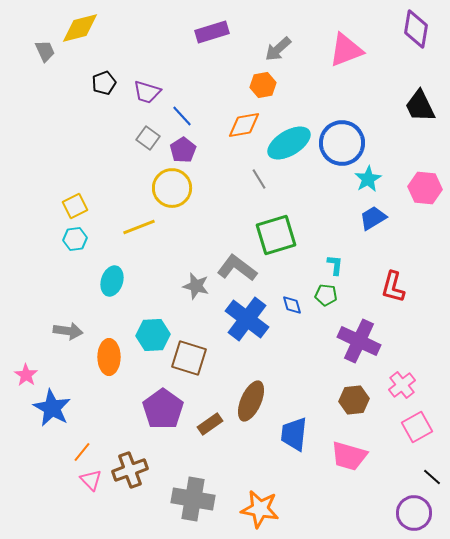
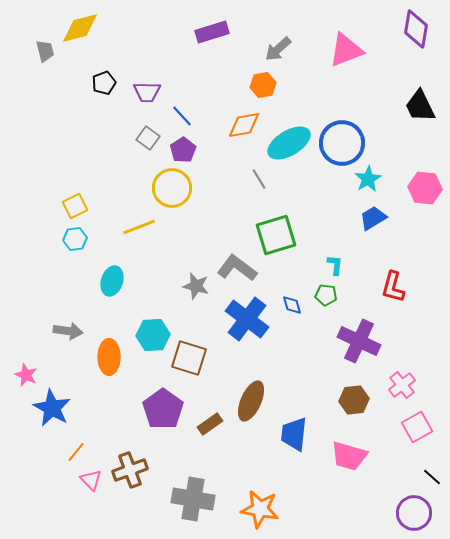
gray trapezoid at (45, 51): rotated 10 degrees clockwise
purple trapezoid at (147, 92): rotated 16 degrees counterclockwise
pink star at (26, 375): rotated 10 degrees counterclockwise
orange line at (82, 452): moved 6 px left
